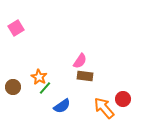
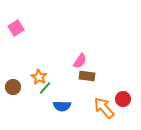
brown rectangle: moved 2 px right
blue semicircle: rotated 36 degrees clockwise
